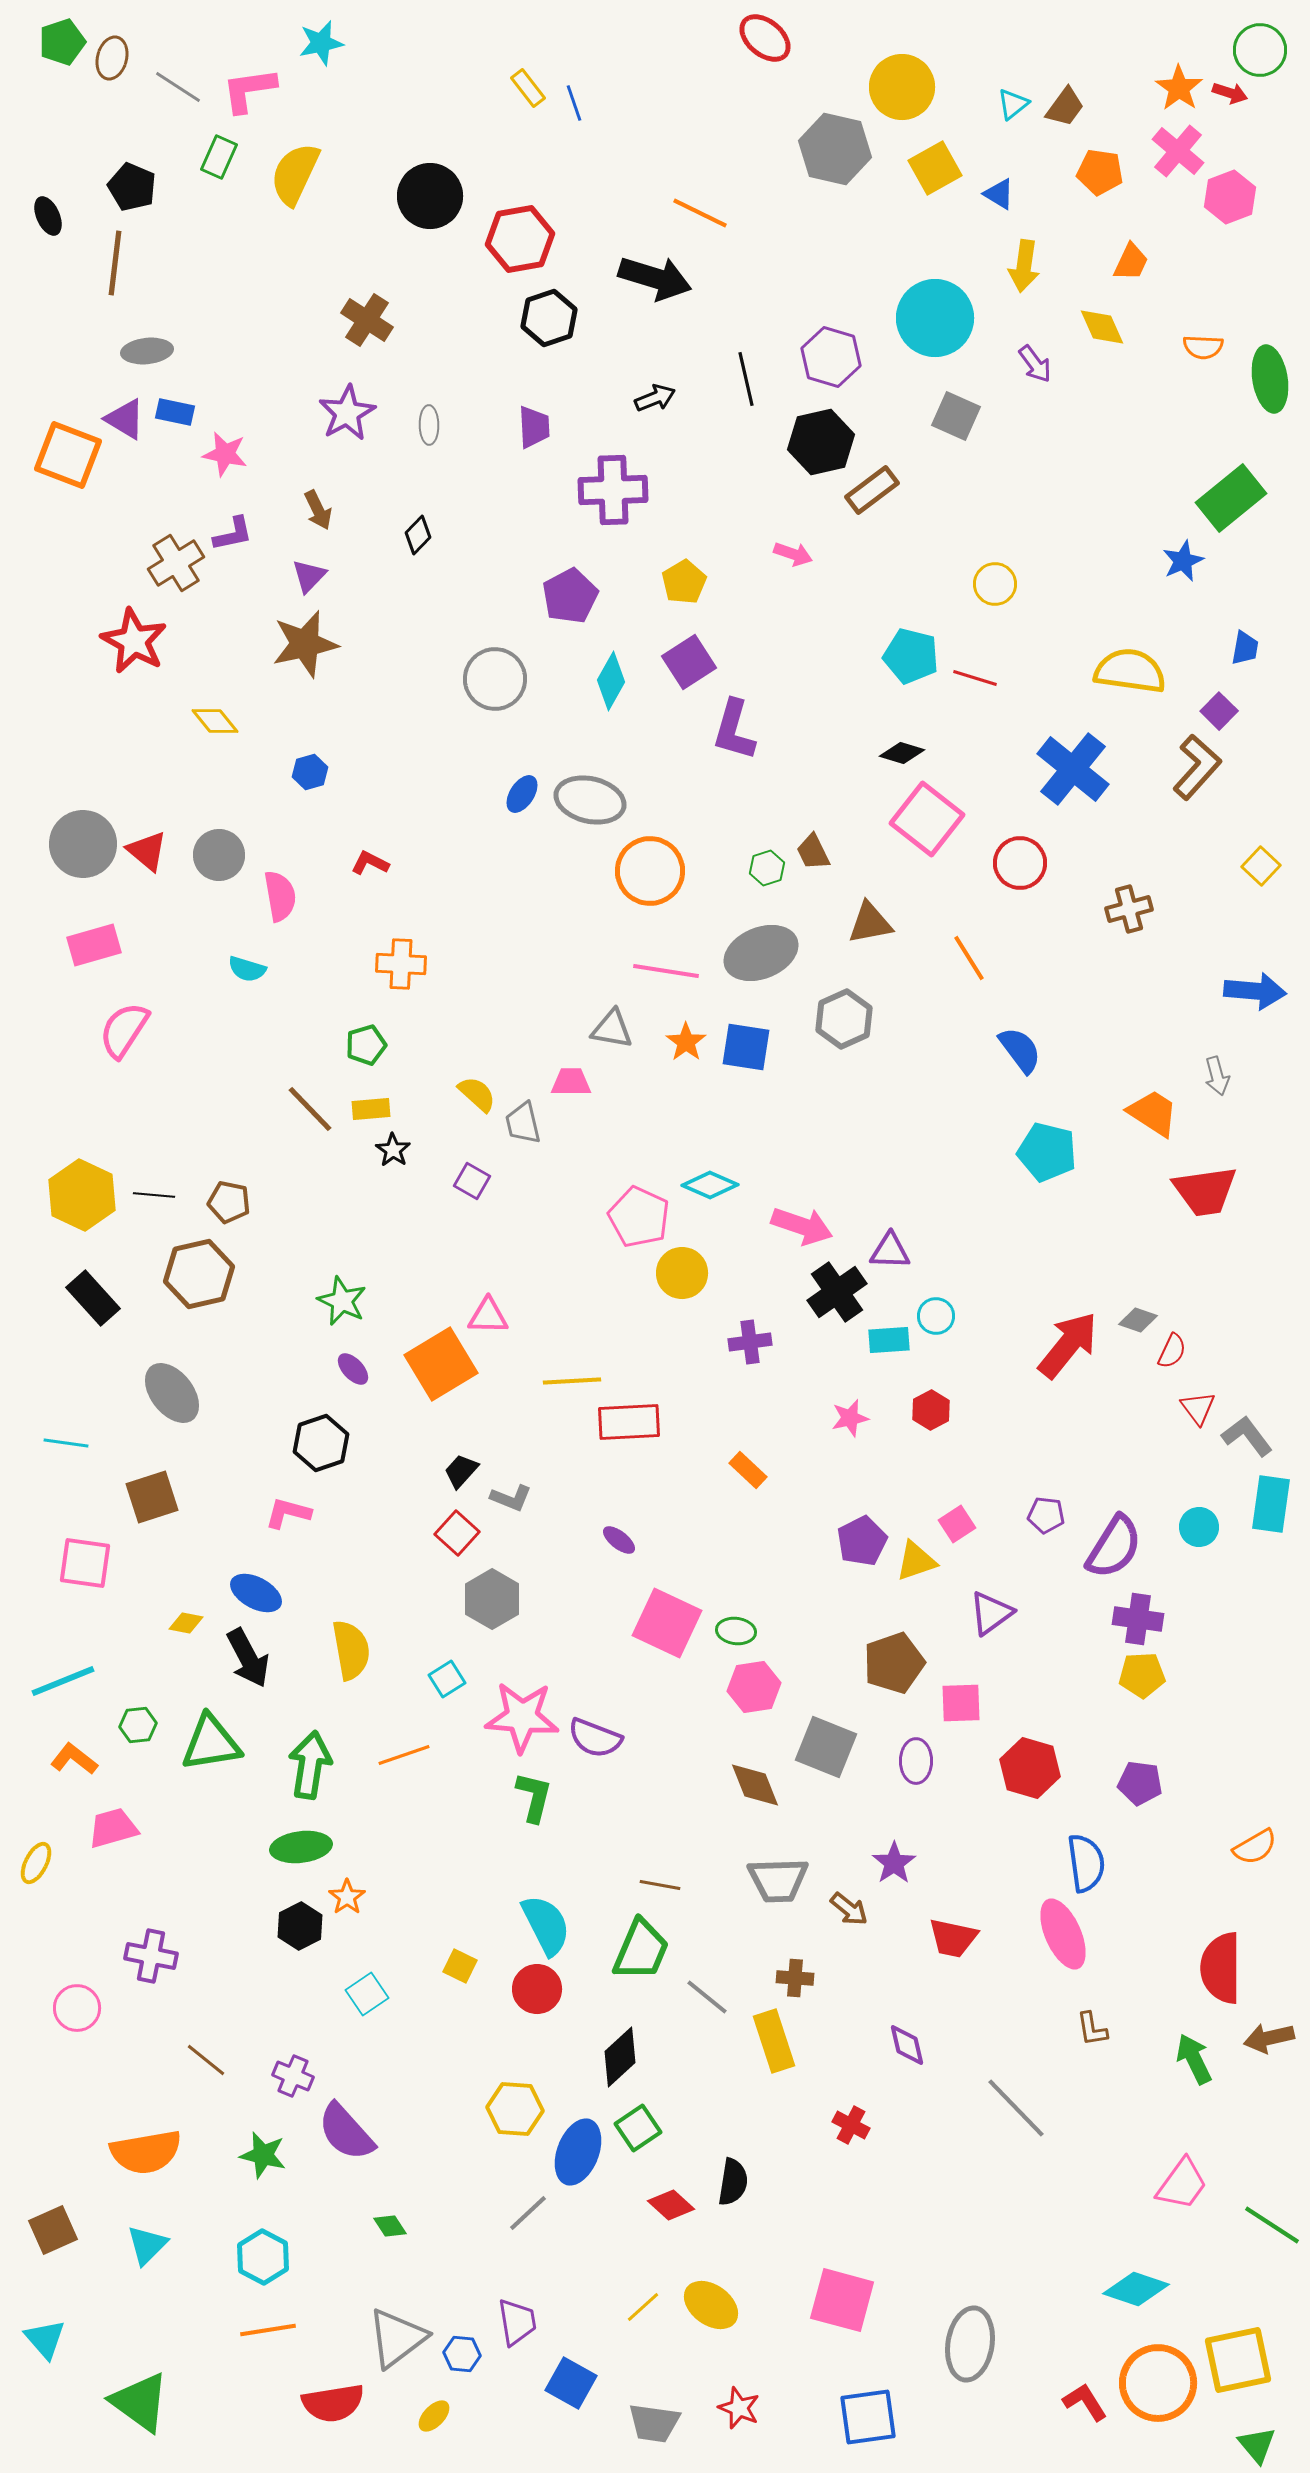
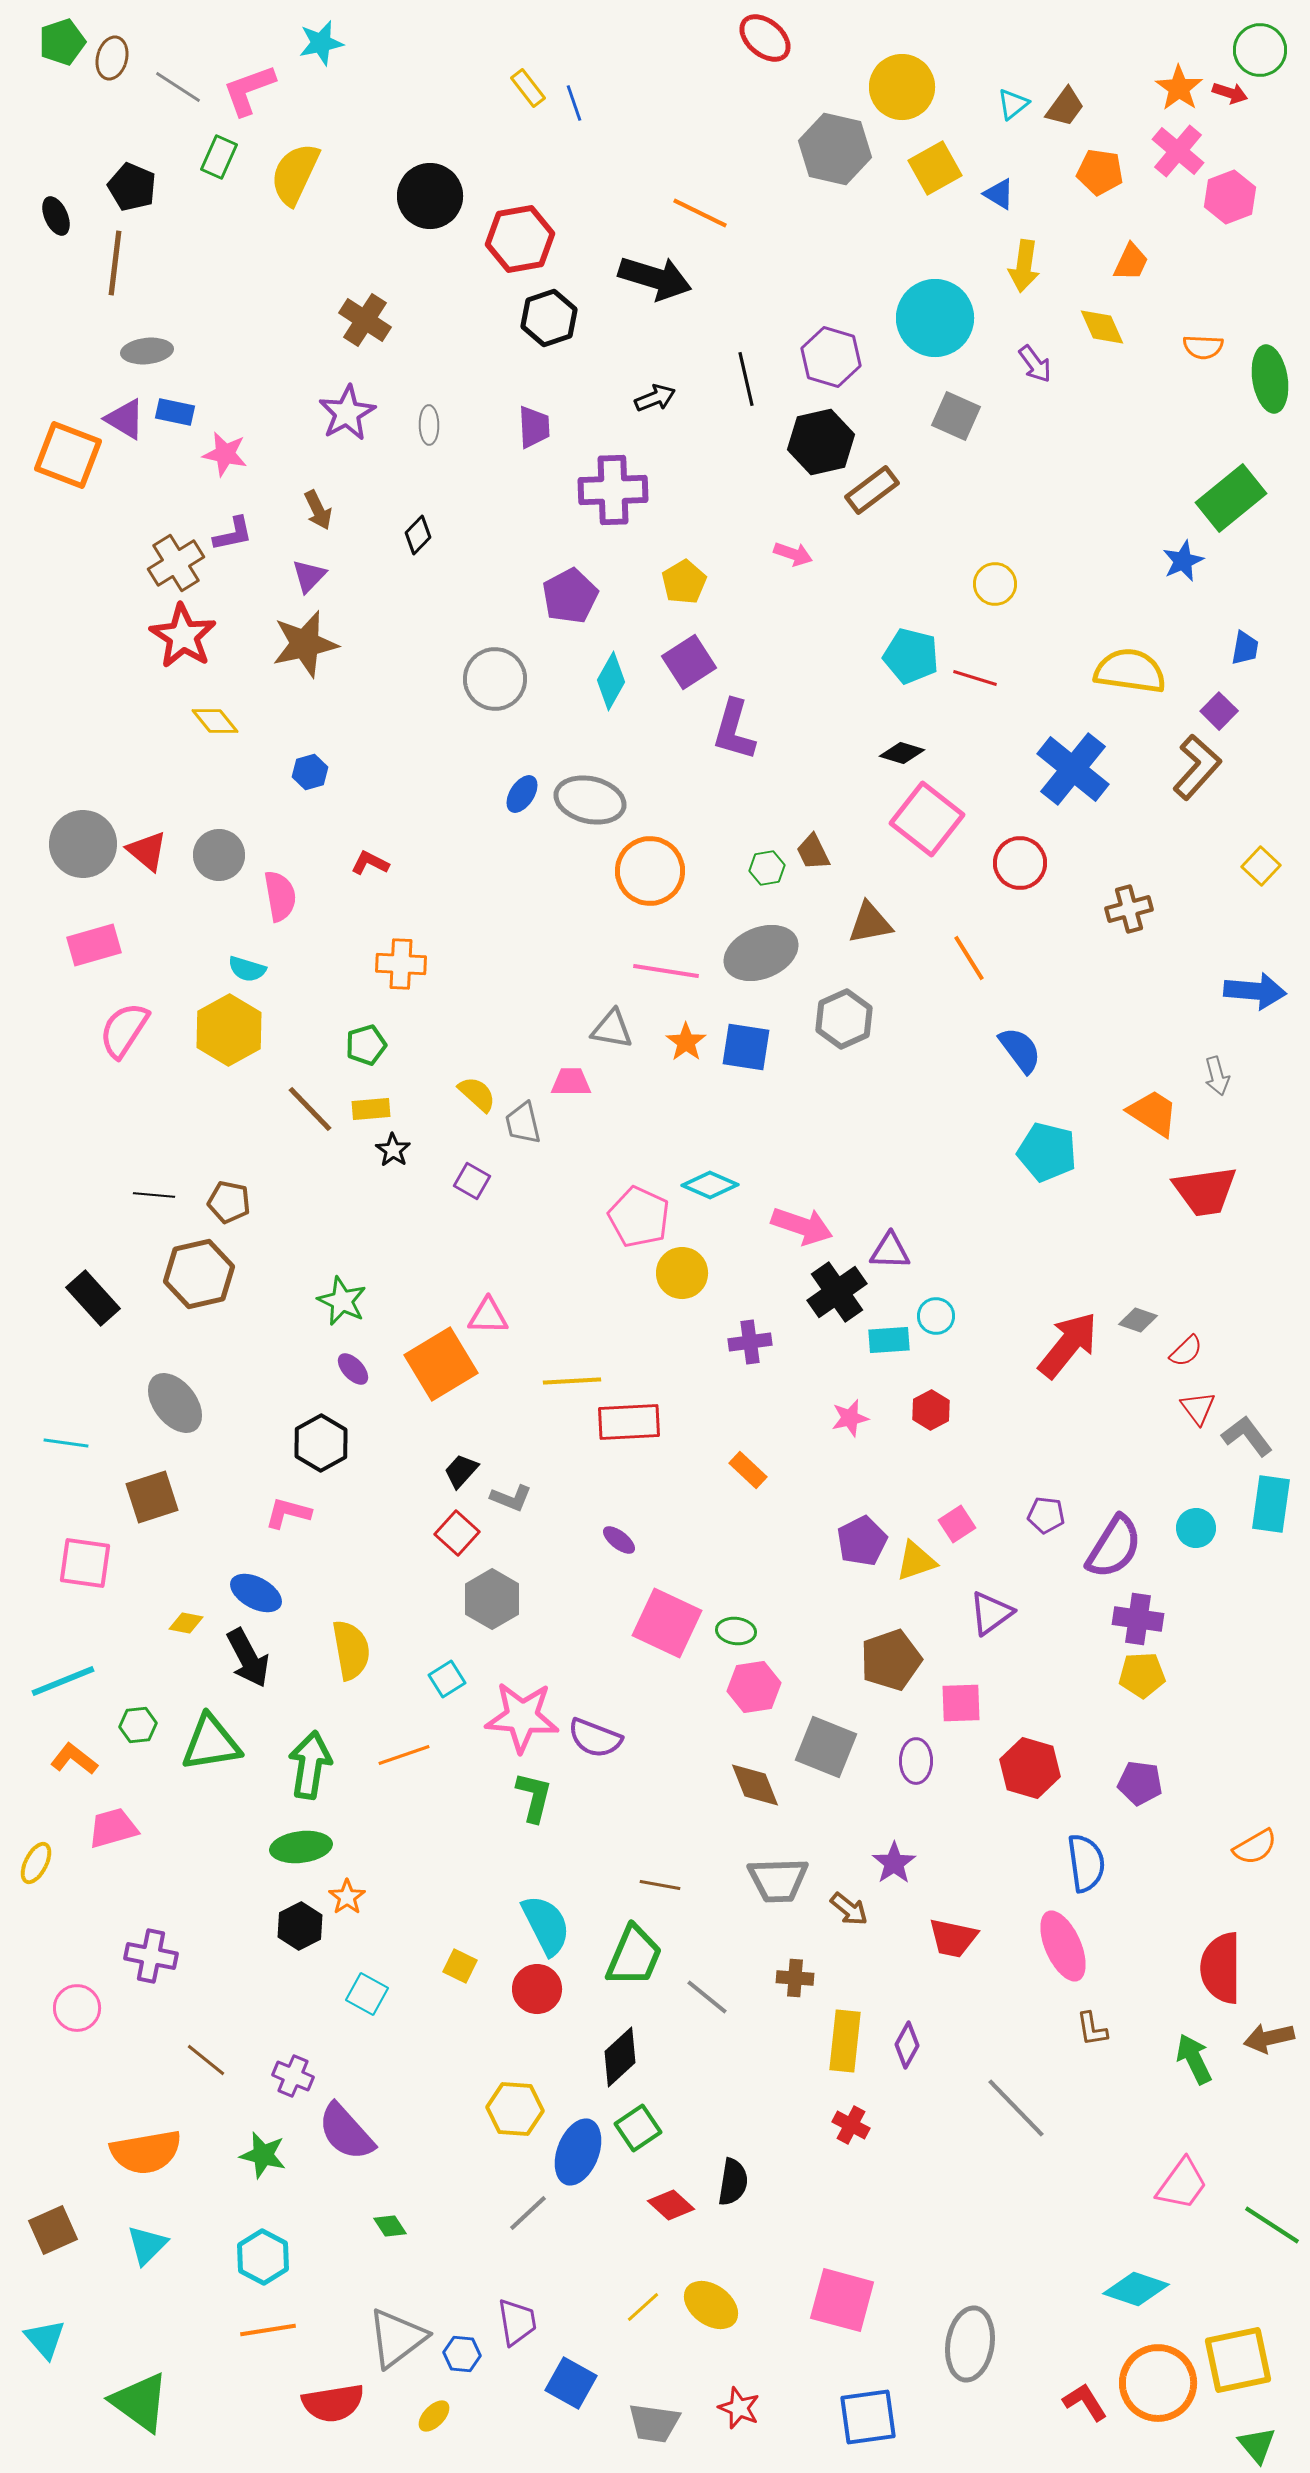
pink L-shape at (249, 90): rotated 12 degrees counterclockwise
black ellipse at (48, 216): moved 8 px right
brown cross at (367, 320): moved 2 px left
red star at (134, 641): moved 49 px right, 5 px up; rotated 4 degrees clockwise
green hexagon at (767, 868): rotated 8 degrees clockwise
yellow hexagon at (82, 1195): moved 147 px right, 165 px up; rotated 6 degrees clockwise
red semicircle at (1172, 1351): moved 14 px right; rotated 21 degrees clockwise
gray ellipse at (172, 1393): moved 3 px right, 10 px down
black hexagon at (321, 1443): rotated 10 degrees counterclockwise
cyan circle at (1199, 1527): moved 3 px left, 1 px down
brown pentagon at (894, 1663): moved 3 px left, 3 px up
pink ellipse at (1063, 1934): moved 12 px down
green trapezoid at (641, 1950): moved 7 px left, 6 px down
cyan square at (367, 1994): rotated 27 degrees counterclockwise
yellow rectangle at (774, 2041): moved 71 px right; rotated 24 degrees clockwise
purple diamond at (907, 2045): rotated 42 degrees clockwise
